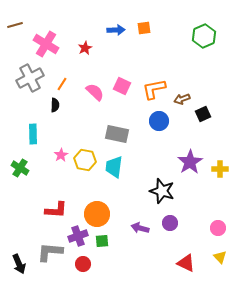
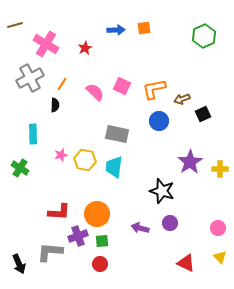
pink star: rotated 16 degrees clockwise
red L-shape: moved 3 px right, 2 px down
red circle: moved 17 px right
